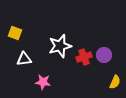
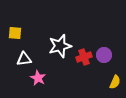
yellow square: rotated 16 degrees counterclockwise
pink star: moved 5 px left, 4 px up; rotated 21 degrees clockwise
